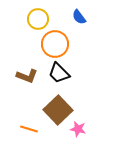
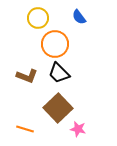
yellow circle: moved 1 px up
brown square: moved 2 px up
orange line: moved 4 px left
